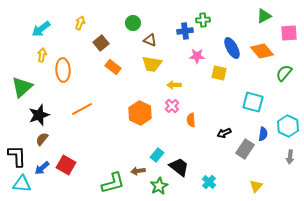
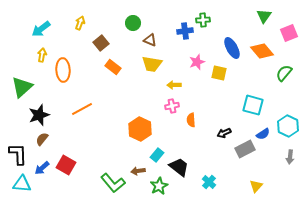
green triangle at (264, 16): rotated 28 degrees counterclockwise
pink square at (289, 33): rotated 18 degrees counterclockwise
pink star at (197, 56): moved 6 px down; rotated 21 degrees counterclockwise
cyan square at (253, 102): moved 3 px down
pink cross at (172, 106): rotated 32 degrees clockwise
orange hexagon at (140, 113): moved 16 px down
blue semicircle at (263, 134): rotated 48 degrees clockwise
gray rectangle at (245, 149): rotated 30 degrees clockwise
black L-shape at (17, 156): moved 1 px right, 2 px up
green L-shape at (113, 183): rotated 65 degrees clockwise
